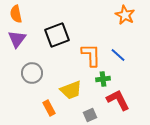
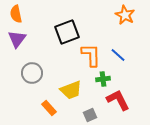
black square: moved 10 px right, 3 px up
orange rectangle: rotated 14 degrees counterclockwise
